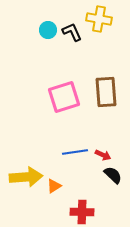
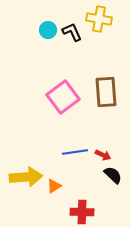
pink square: moved 1 px left; rotated 20 degrees counterclockwise
